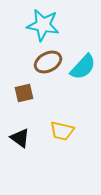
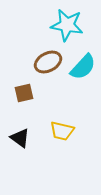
cyan star: moved 24 px right
